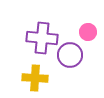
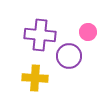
purple cross: moved 2 px left, 3 px up
purple circle: moved 1 px left, 1 px down
